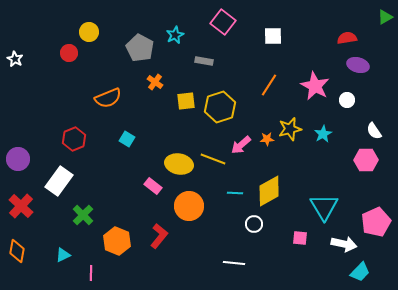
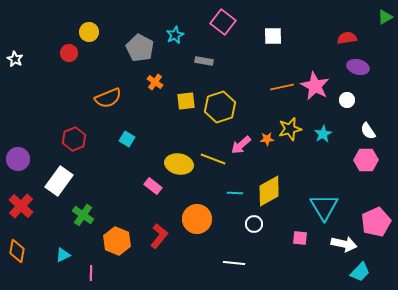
purple ellipse at (358, 65): moved 2 px down
orange line at (269, 85): moved 13 px right, 2 px down; rotated 45 degrees clockwise
white semicircle at (374, 131): moved 6 px left
orange circle at (189, 206): moved 8 px right, 13 px down
green cross at (83, 215): rotated 10 degrees counterclockwise
